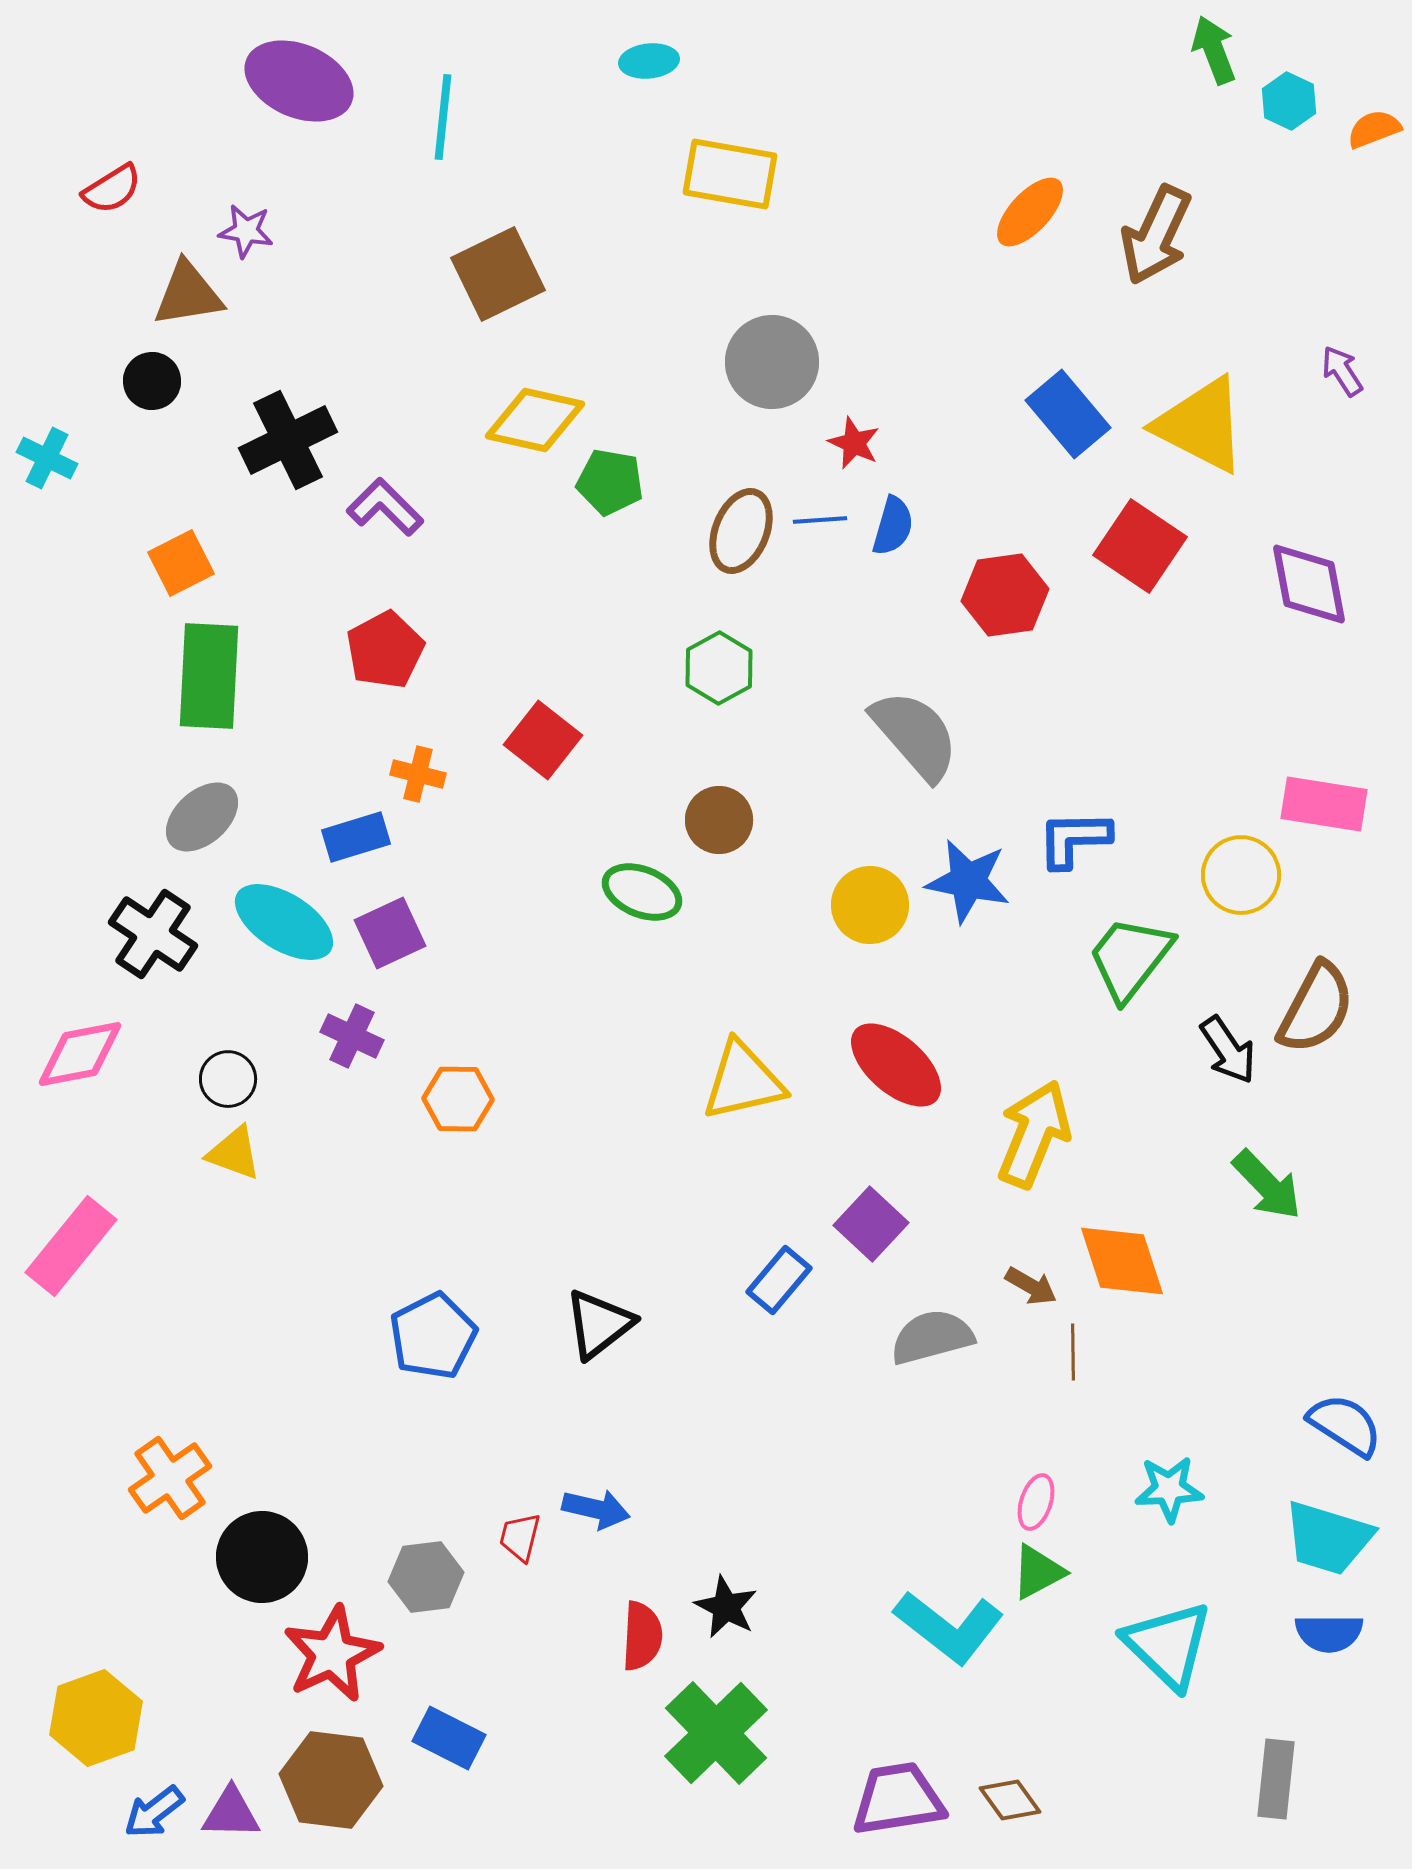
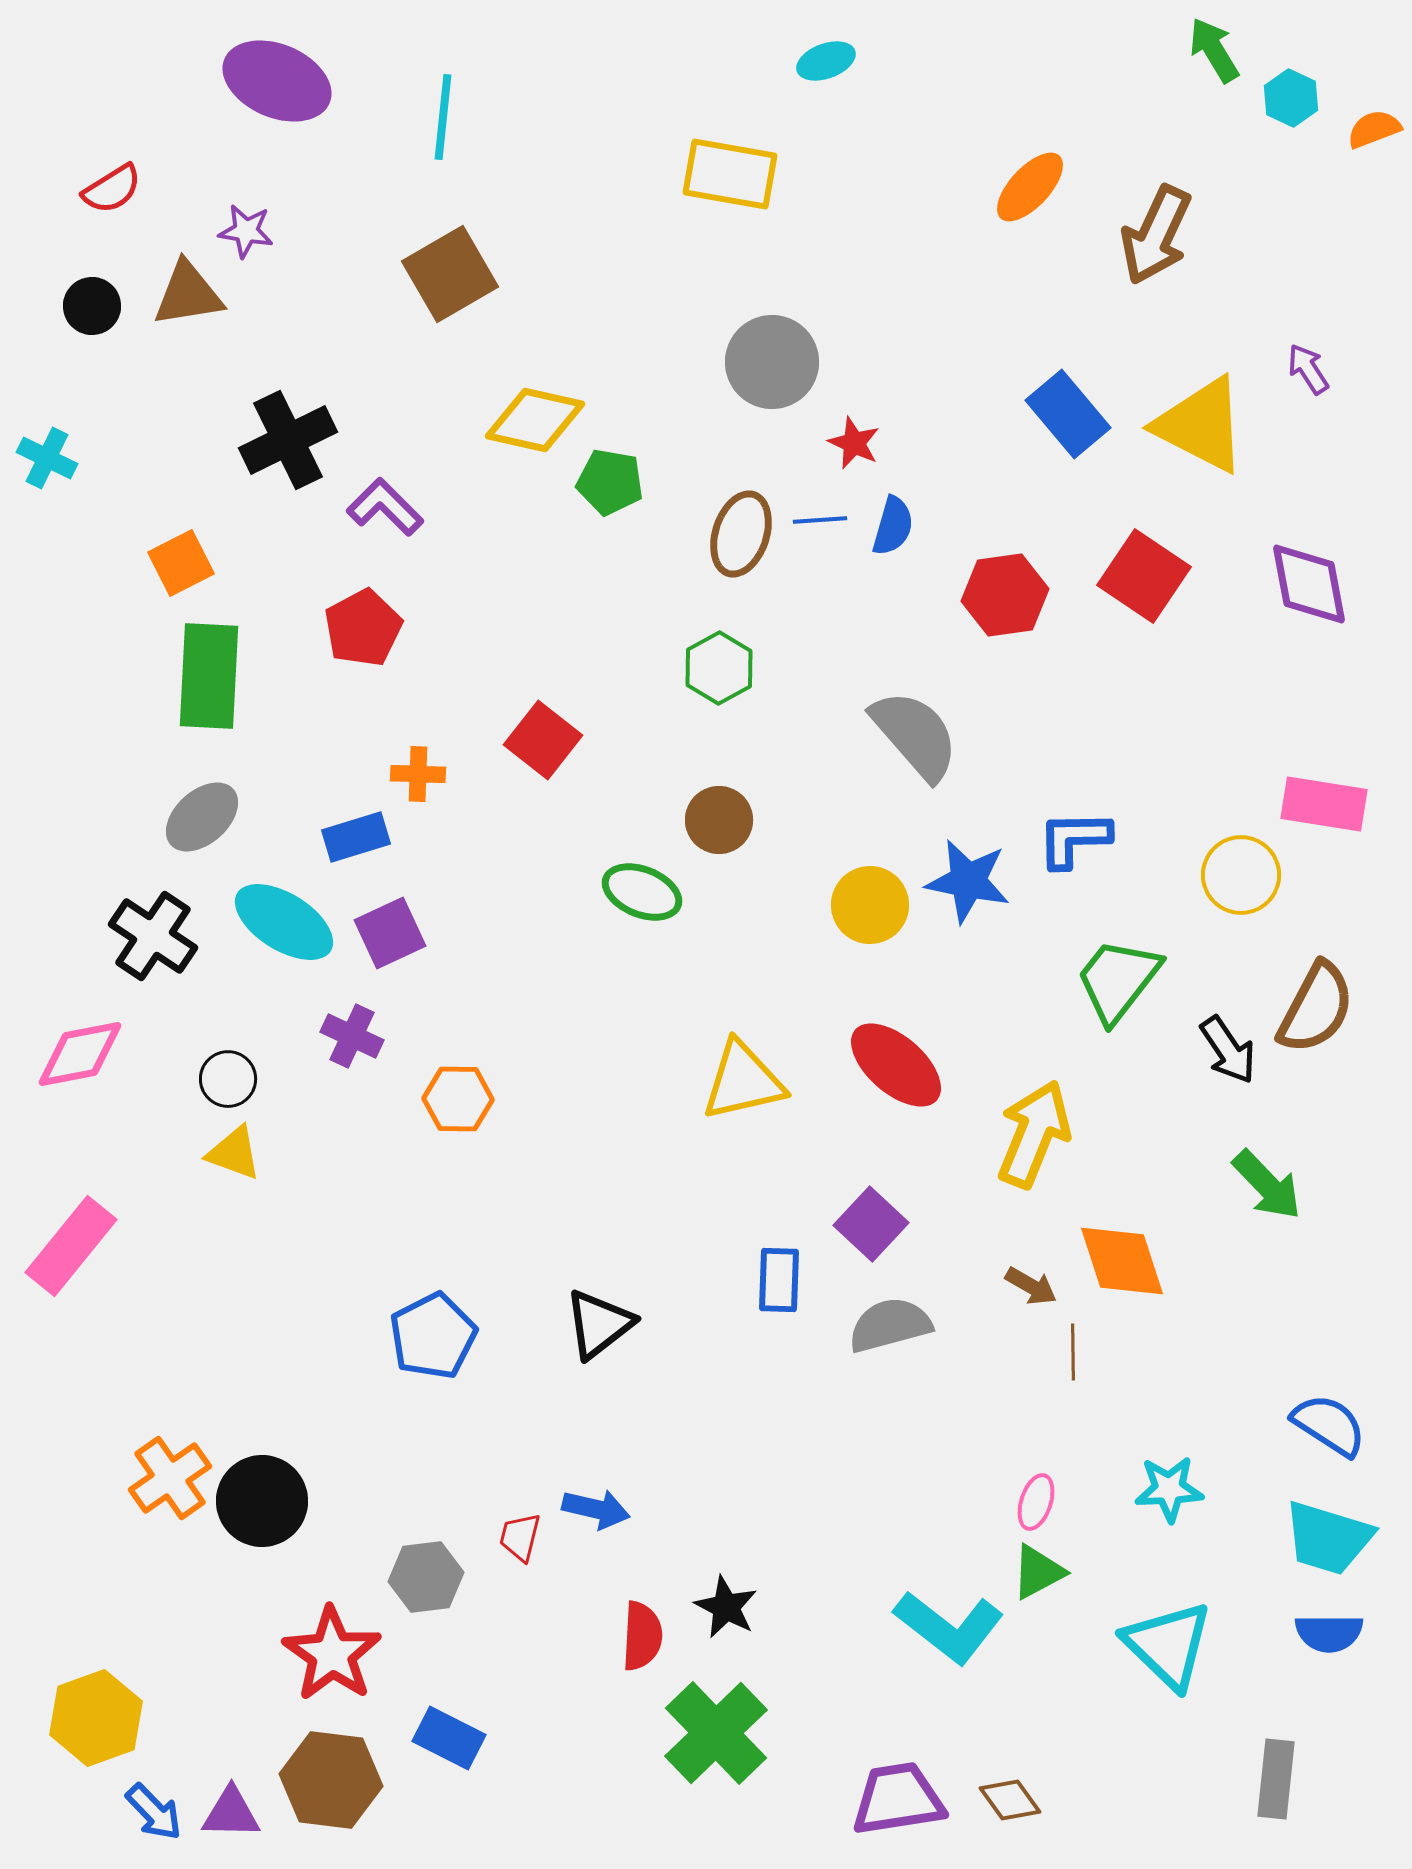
green arrow at (1214, 50): rotated 10 degrees counterclockwise
cyan ellipse at (649, 61): moved 177 px right; rotated 14 degrees counterclockwise
purple ellipse at (299, 81): moved 22 px left
cyan hexagon at (1289, 101): moved 2 px right, 3 px up
orange ellipse at (1030, 212): moved 25 px up
brown square at (498, 274): moved 48 px left; rotated 4 degrees counterclockwise
purple arrow at (1342, 371): moved 34 px left, 2 px up
black circle at (152, 381): moved 60 px left, 75 px up
brown ellipse at (741, 531): moved 3 px down; rotated 4 degrees counterclockwise
red square at (1140, 546): moved 4 px right, 30 px down
red pentagon at (385, 650): moved 22 px left, 22 px up
orange cross at (418, 774): rotated 12 degrees counterclockwise
black cross at (153, 934): moved 2 px down
green trapezoid at (1130, 958): moved 12 px left, 22 px down
blue rectangle at (779, 1280): rotated 38 degrees counterclockwise
gray semicircle at (932, 1337): moved 42 px left, 12 px up
blue semicircle at (1345, 1425): moved 16 px left
black circle at (262, 1557): moved 56 px up
red star at (332, 1654): rotated 12 degrees counterclockwise
blue arrow at (154, 1812): rotated 96 degrees counterclockwise
